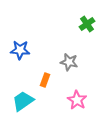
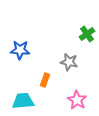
green cross: moved 10 px down
cyan trapezoid: rotated 30 degrees clockwise
